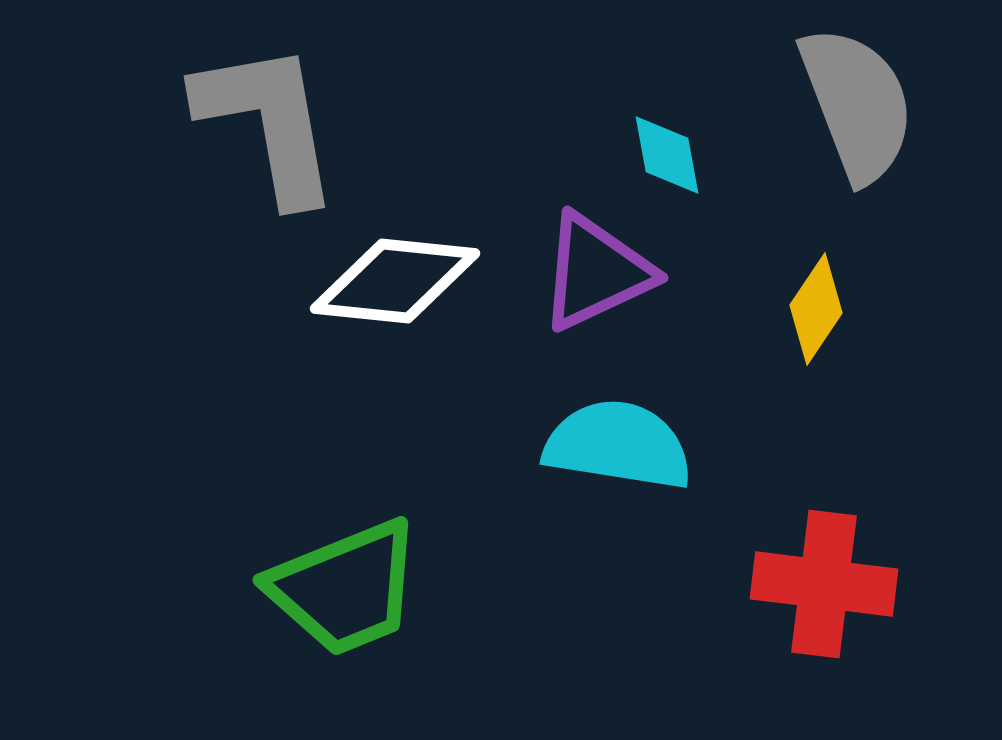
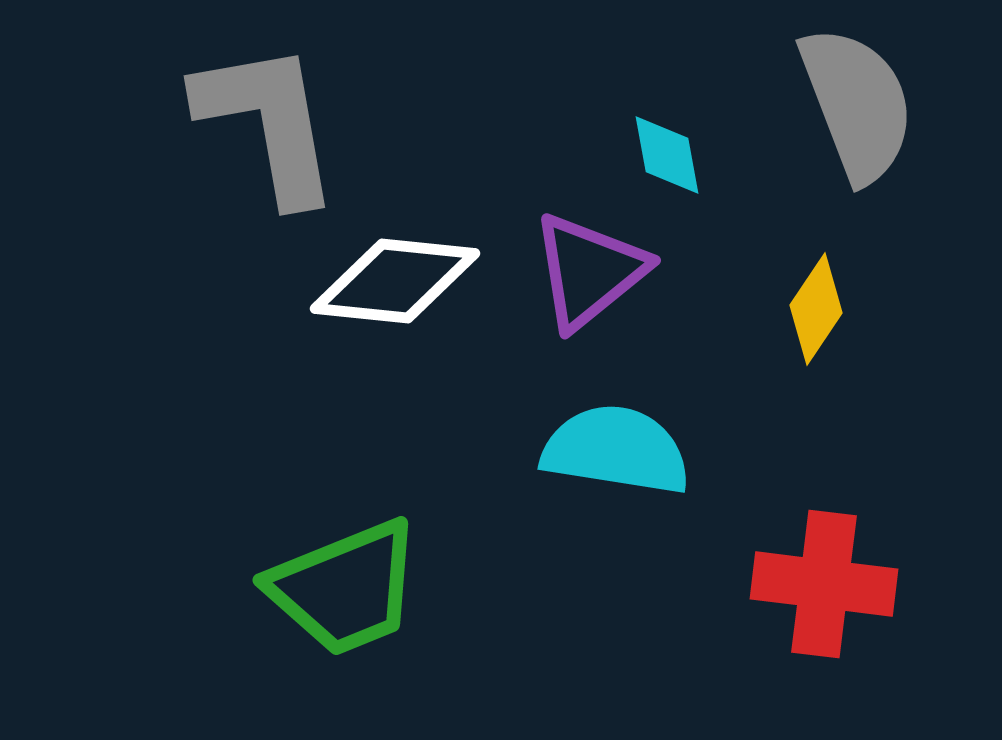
purple triangle: moved 7 px left, 1 px up; rotated 14 degrees counterclockwise
cyan semicircle: moved 2 px left, 5 px down
